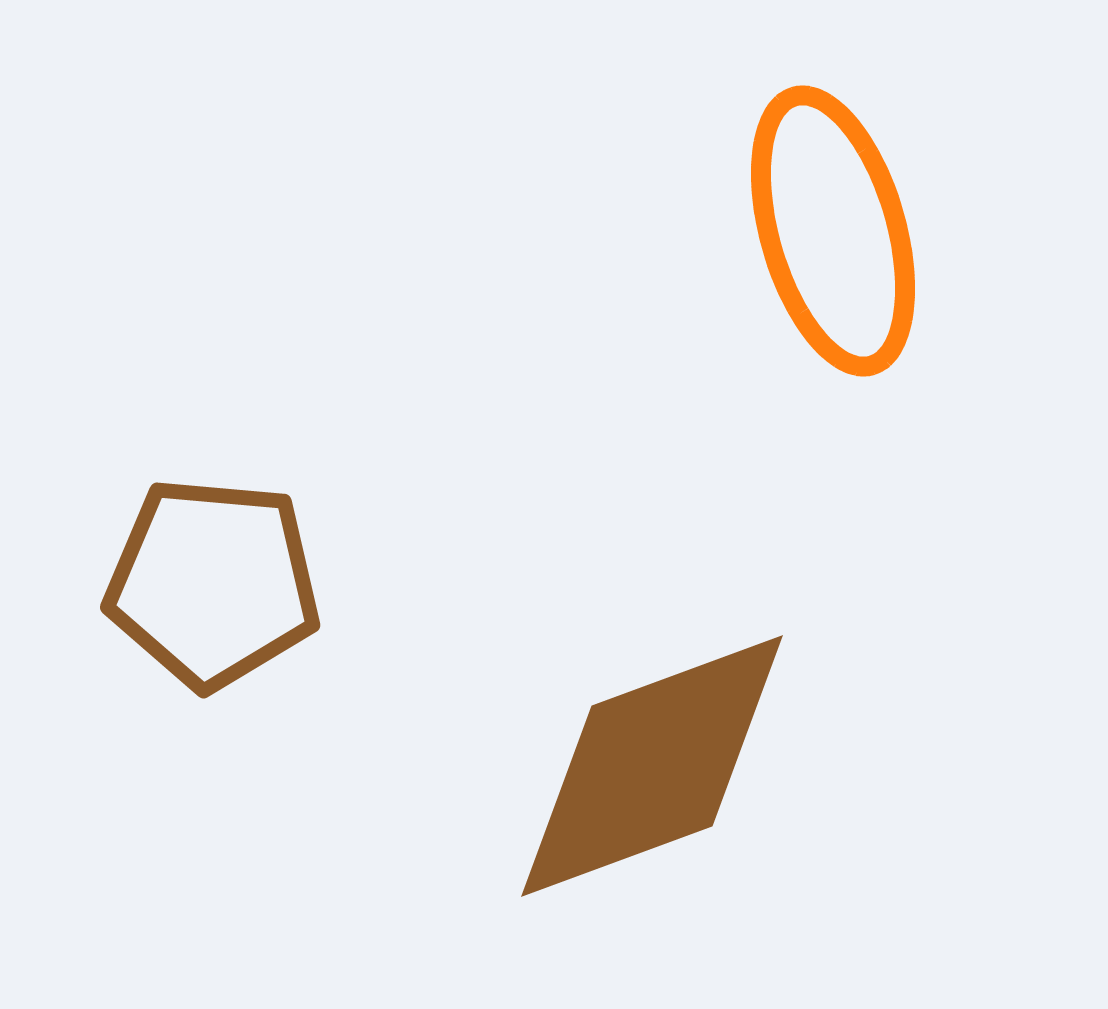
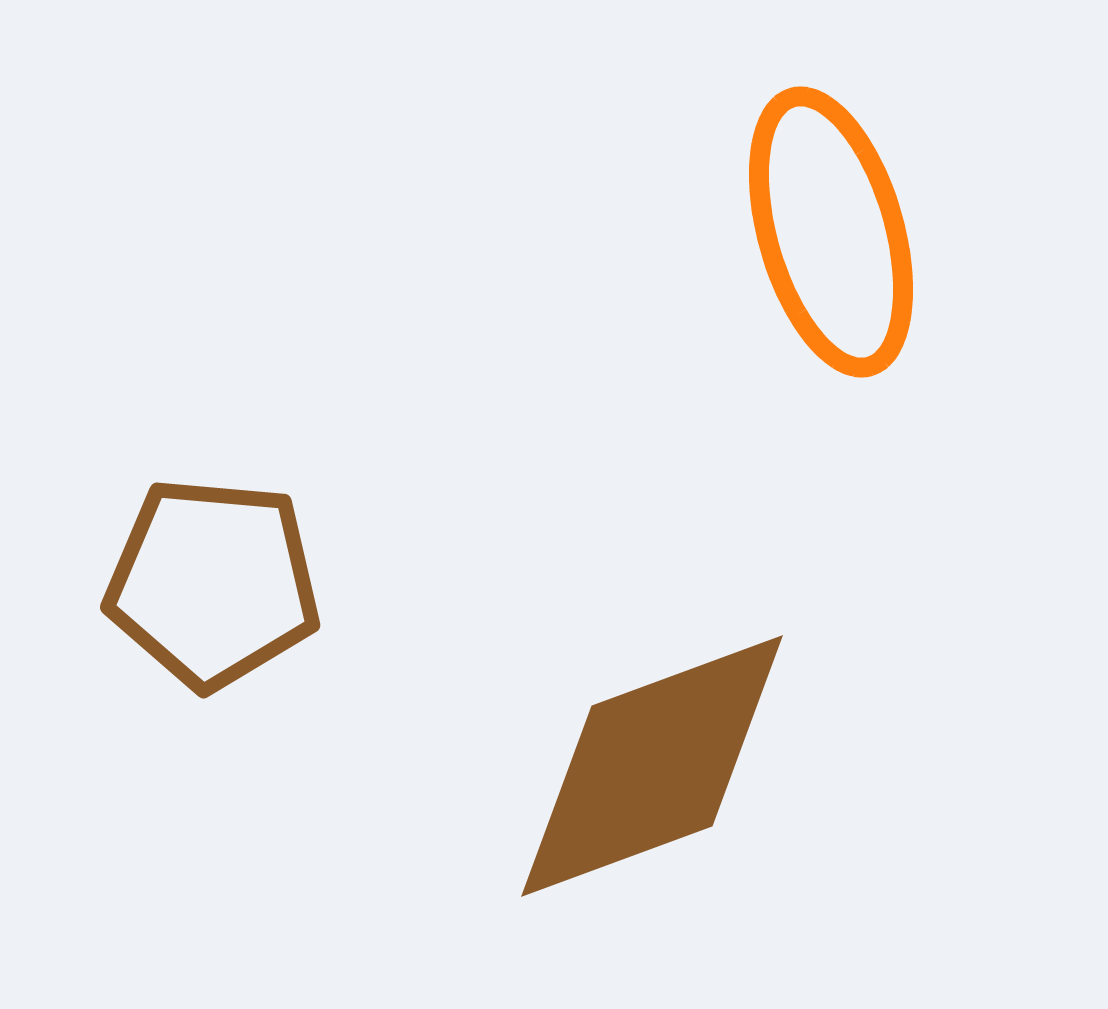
orange ellipse: moved 2 px left, 1 px down
